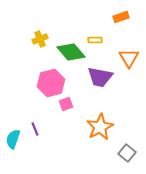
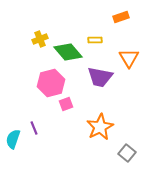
green diamond: moved 3 px left
purple line: moved 1 px left, 1 px up
